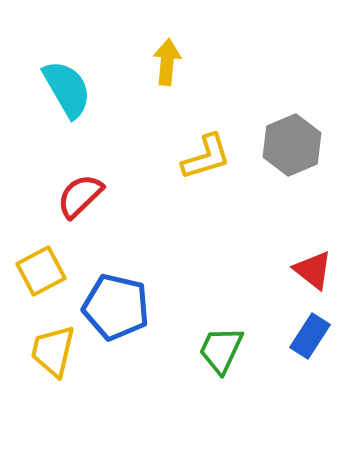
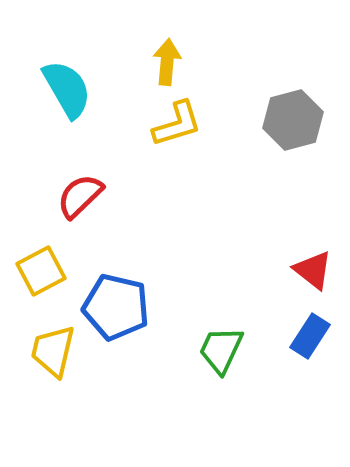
gray hexagon: moved 1 px right, 25 px up; rotated 8 degrees clockwise
yellow L-shape: moved 29 px left, 33 px up
